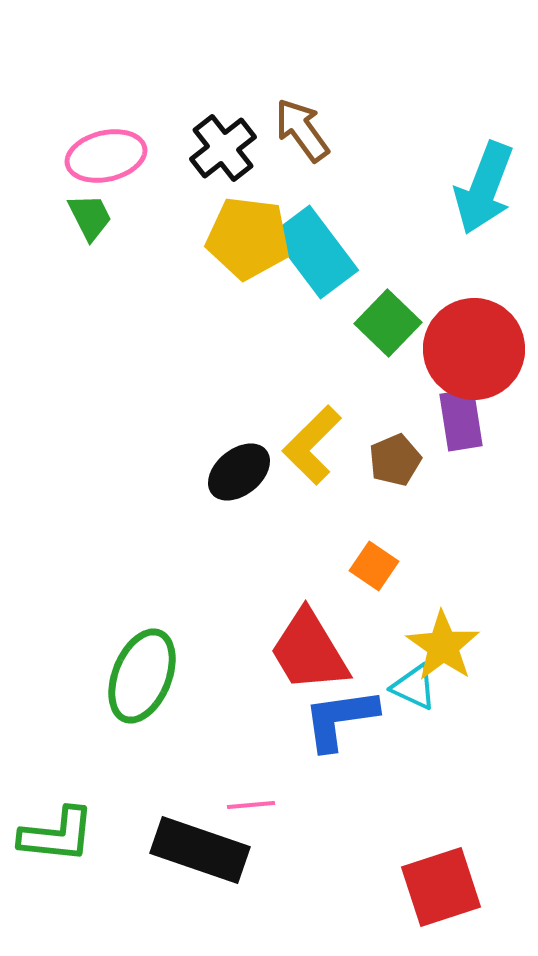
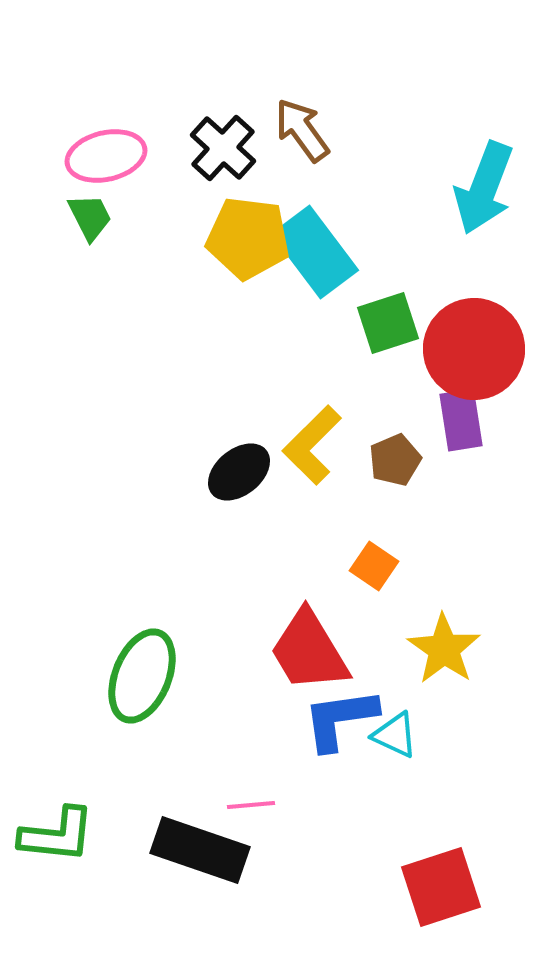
black cross: rotated 10 degrees counterclockwise
green square: rotated 28 degrees clockwise
yellow star: moved 1 px right, 3 px down
cyan triangle: moved 19 px left, 48 px down
